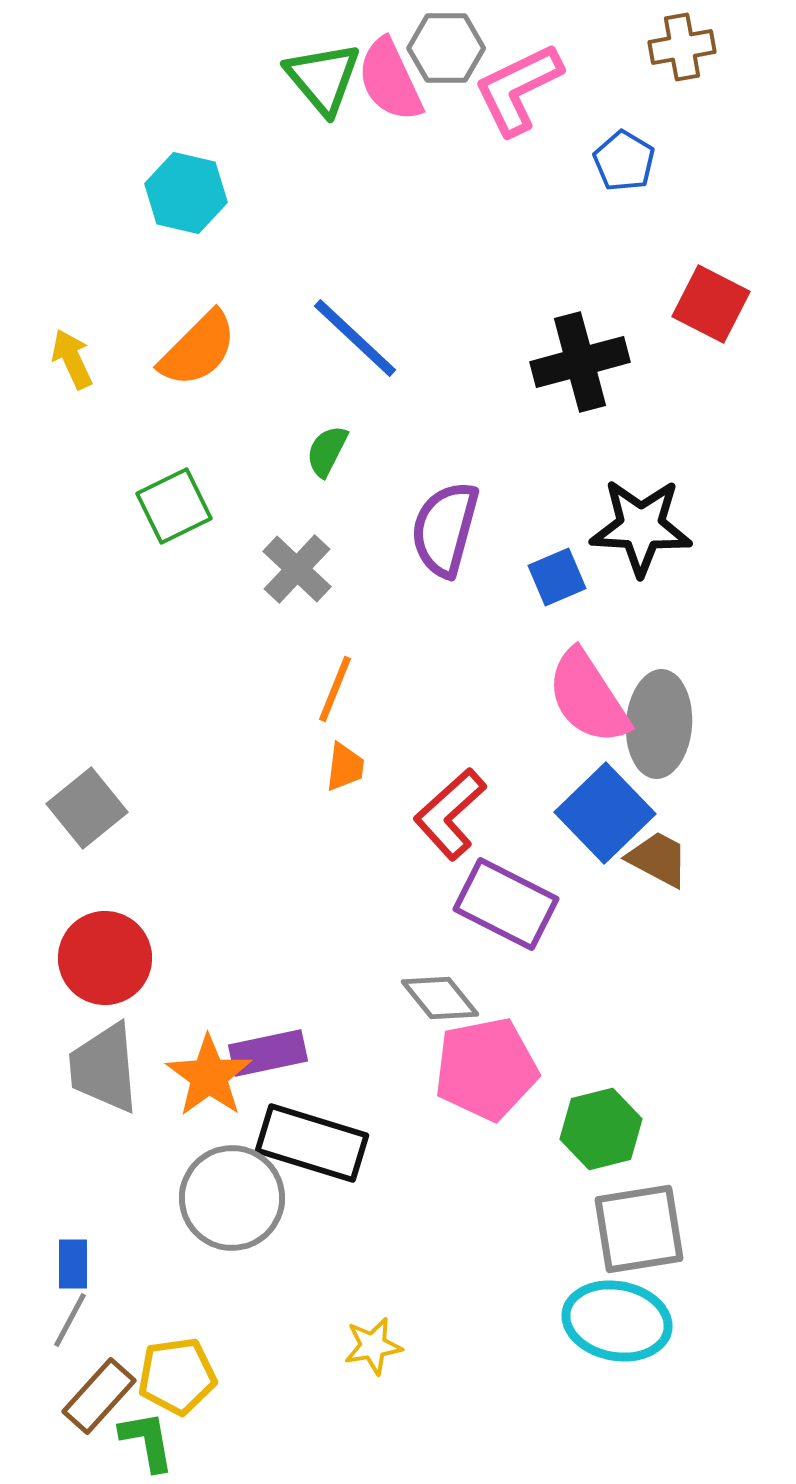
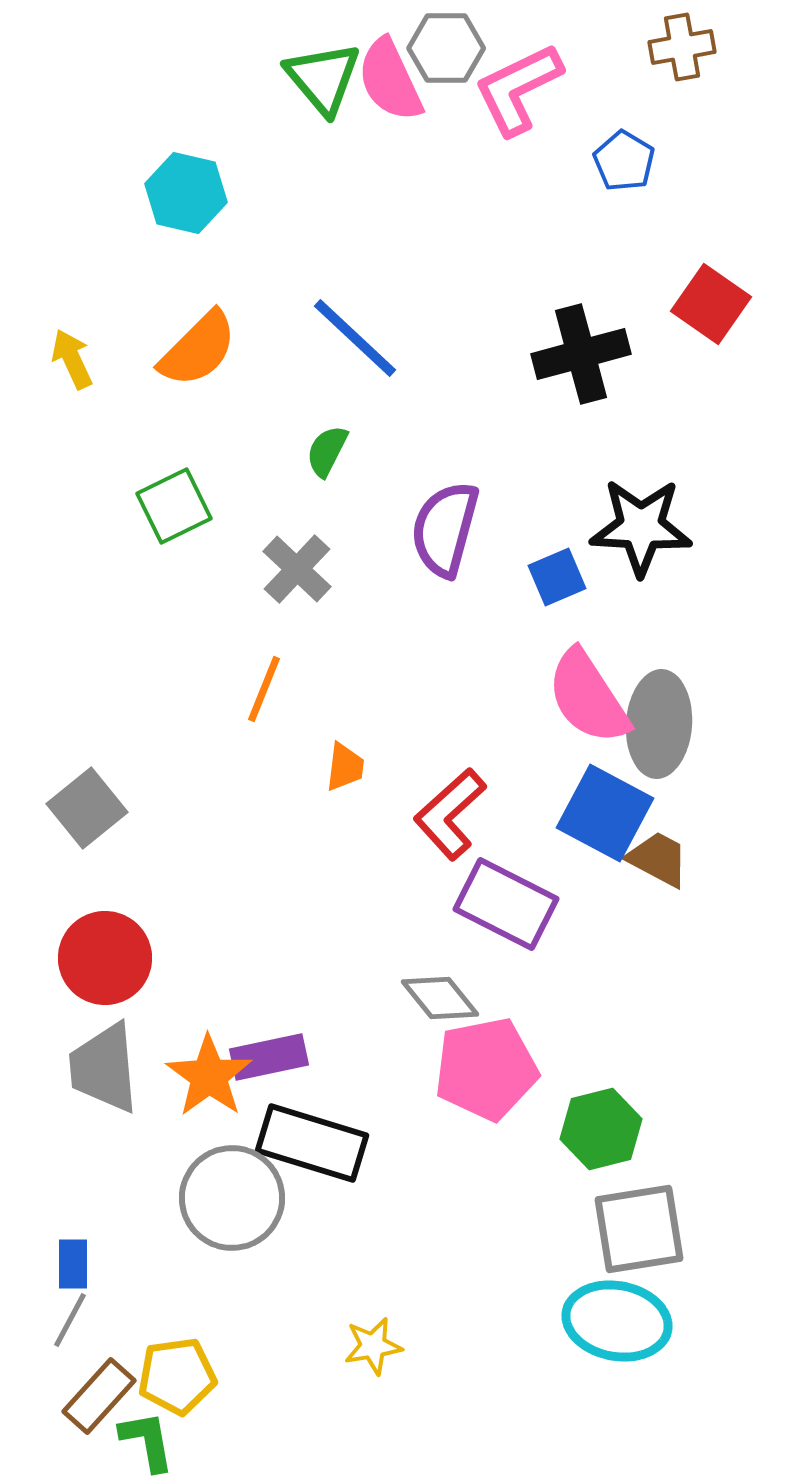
red square at (711, 304): rotated 8 degrees clockwise
black cross at (580, 362): moved 1 px right, 8 px up
orange line at (335, 689): moved 71 px left
blue square at (605, 813): rotated 18 degrees counterclockwise
purple rectangle at (268, 1053): moved 1 px right, 4 px down
